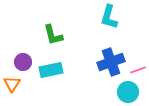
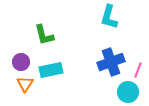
green L-shape: moved 9 px left
purple circle: moved 2 px left
pink line: rotated 49 degrees counterclockwise
orange triangle: moved 13 px right
